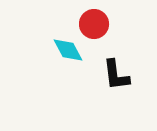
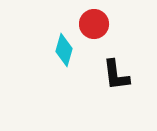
cyan diamond: moved 4 px left; rotated 44 degrees clockwise
